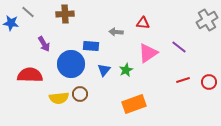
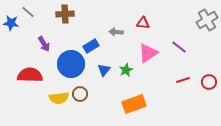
blue rectangle: rotated 35 degrees counterclockwise
